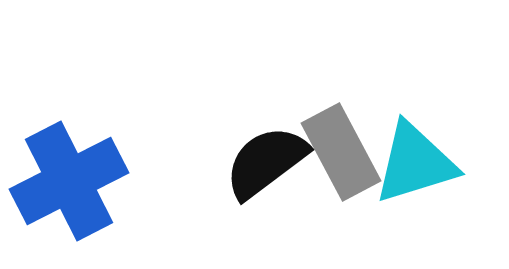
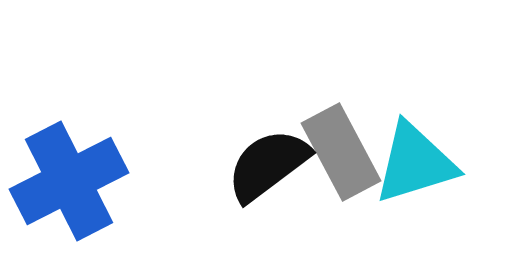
black semicircle: moved 2 px right, 3 px down
